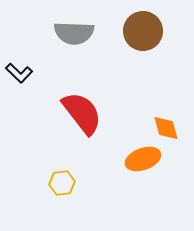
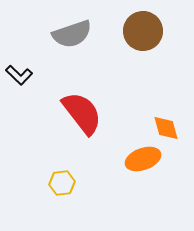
gray semicircle: moved 2 px left, 1 px down; rotated 21 degrees counterclockwise
black L-shape: moved 2 px down
